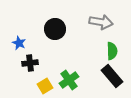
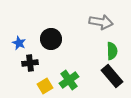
black circle: moved 4 px left, 10 px down
